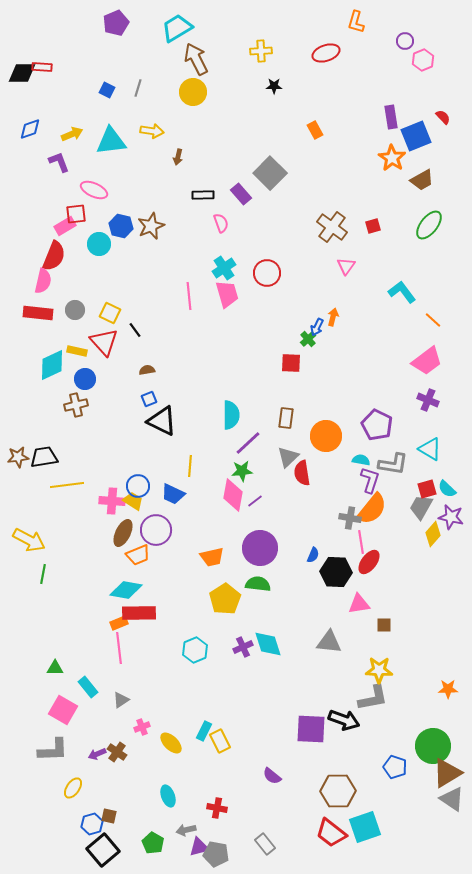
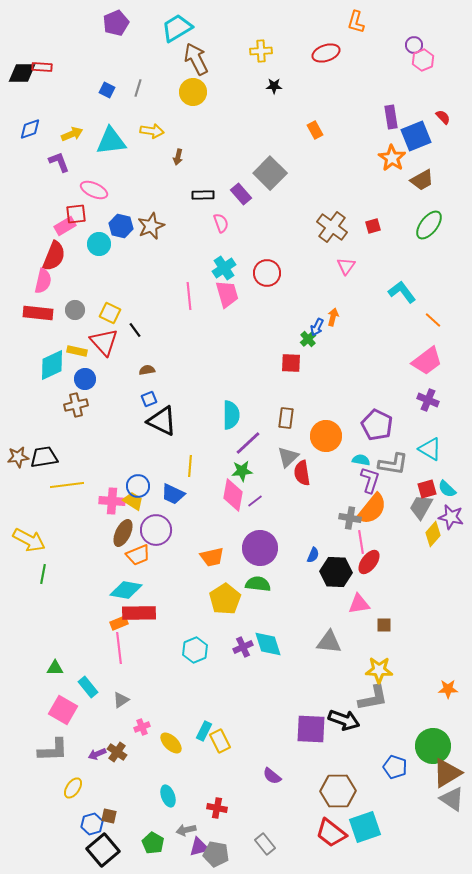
purple circle at (405, 41): moved 9 px right, 4 px down
